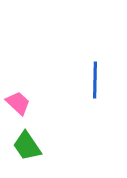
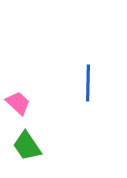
blue line: moved 7 px left, 3 px down
